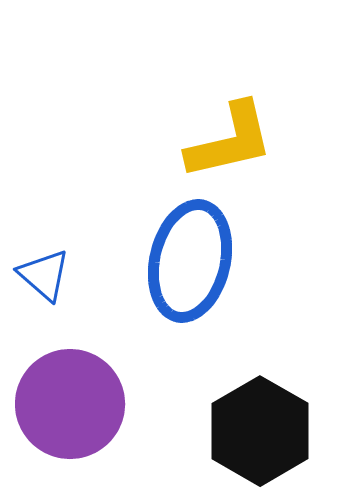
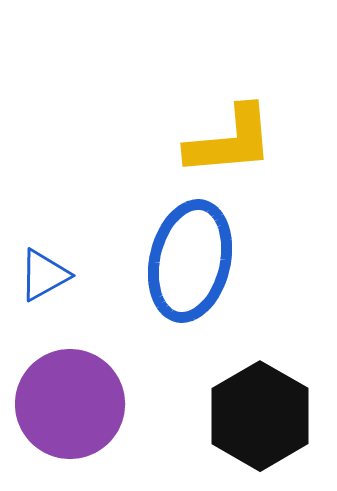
yellow L-shape: rotated 8 degrees clockwise
blue triangle: rotated 50 degrees clockwise
black hexagon: moved 15 px up
